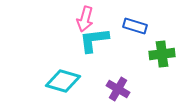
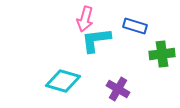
cyan L-shape: moved 2 px right
